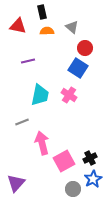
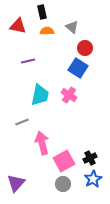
gray circle: moved 10 px left, 5 px up
